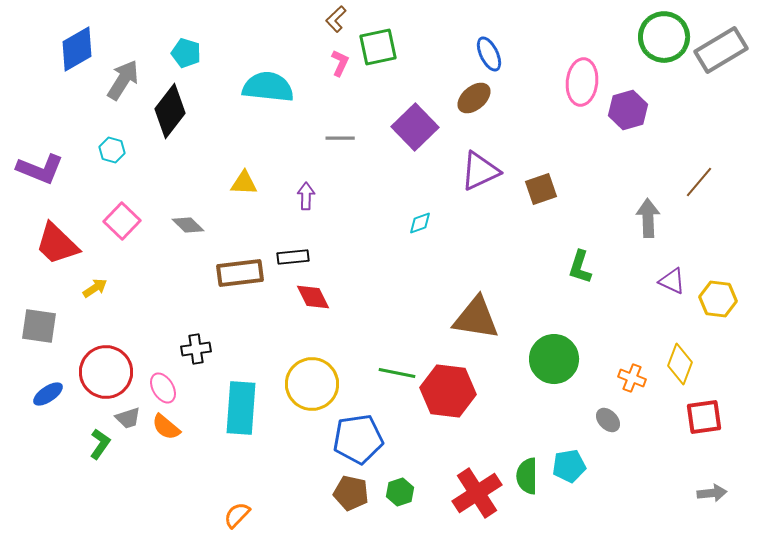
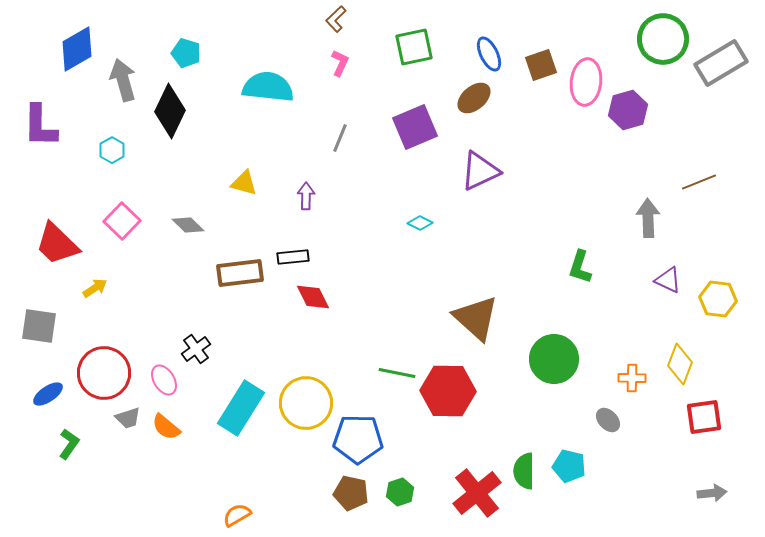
green circle at (664, 37): moved 1 px left, 2 px down
green square at (378, 47): moved 36 px right
gray rectangle at (721, 50): moved 13 px down
gray arrow at (123, 80): rotated 48 degrees counterclockwise
pink ellipse at (582, 82): moved 4 px right
black diamond at (170, 111): rotated 12 degrees counterclockwise
purple square at (415, 127): rotated 21 degrees clockwise
gray line at (340, 138): rotated 68 degrees counterclockwise
cyan hexagon at (112, 150): rotated 15 degrees clockwise
purple L-shape at (40, 169): moved 43 px up; rotated 69 degrees clockwise
brown line at (699, 182): rotated 28 degrees clockwise
yellow triangle at (244, 183): rotated 12 degrees clockwise
brown square at (541, 189): moved 124 px up
cyan diamond at (420, 223): rotated 45 degrees clockwise
purple triangle at (672, 281): moved 4 px left, 1 px up
brown triangle at (476, 318): rotated 33 degrees clockwise
black cross at (196, 349): rotated 28 degrees counterclockwise
red circle at (106, 372): moved 2 px left, 1 px down
orange cross at (632, 378): rotated 20 degrees counterclockwise
yellow circle at (312, 384): moved 6 px left, 19 px down
pink ellipse at (163, 388): moved 1 px right, 8 px up
red hexagon at (448, 391): rotated 6 degrees counterclockwise
cyan rectangle at (241, 408): rotated 28 degrees clockwise
blue pentagon at (358, 439): rotated 9 degrees clockwise
green L-shape at (100, 444): moved 31 px left
cyan pentagon at (569, 466): rotated 24 degrees clockwise
green semicircle at (527, 476): moved 3 px left, 5 px up
red cross at (477, 493): rotated 6 degrees counterclockwise
orange semicircle at (237, 515): rotated 16 degrees clockwise
